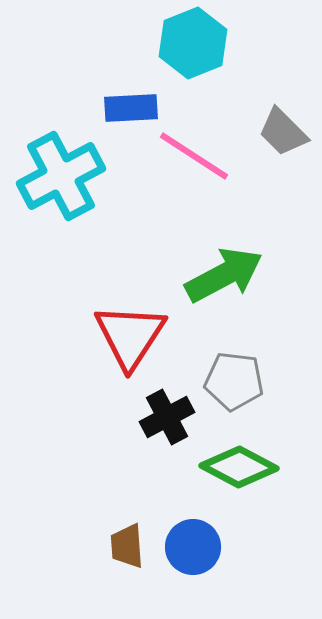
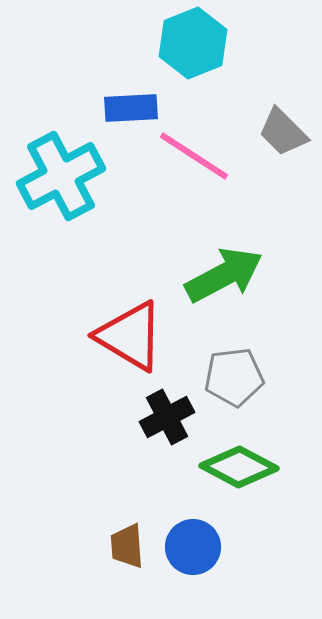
red triangle: rotated 32 degrees counterclockwise
gray pentagon: moved 4 px up; rotated 14 degrees counterclockwise
